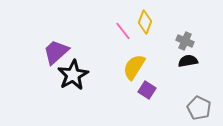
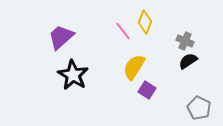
purple trapezoid: moved 5 px right, 15 px up
black semicircle: rotated 24 degrees counterclockwise
black star: rotated 12 degrees counterclockwise
